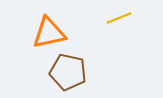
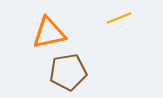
brown pentagon: rotated 21 degrees counterclockwise
